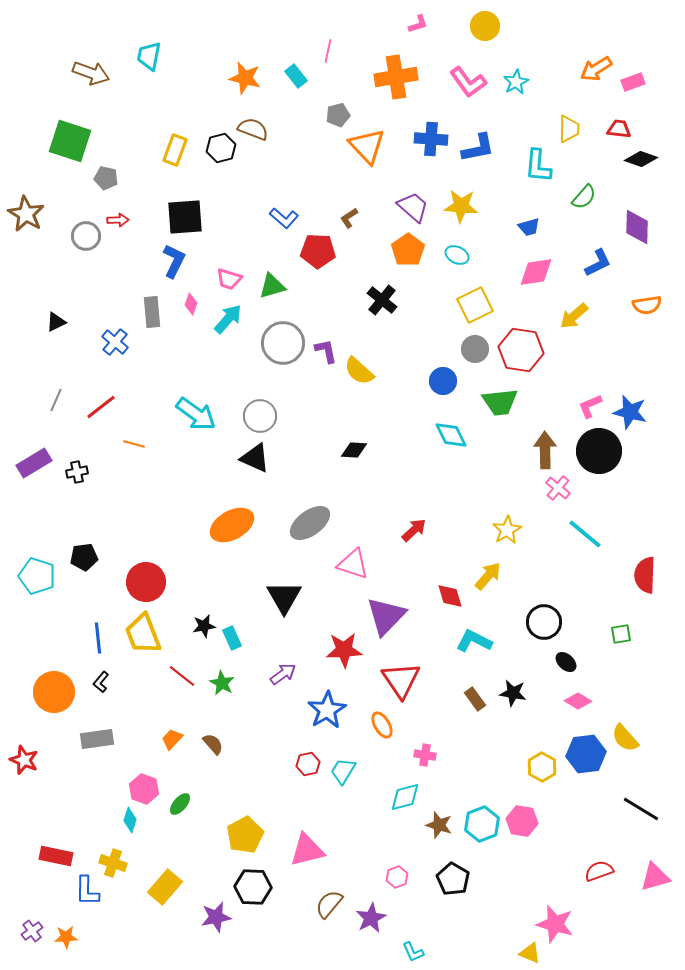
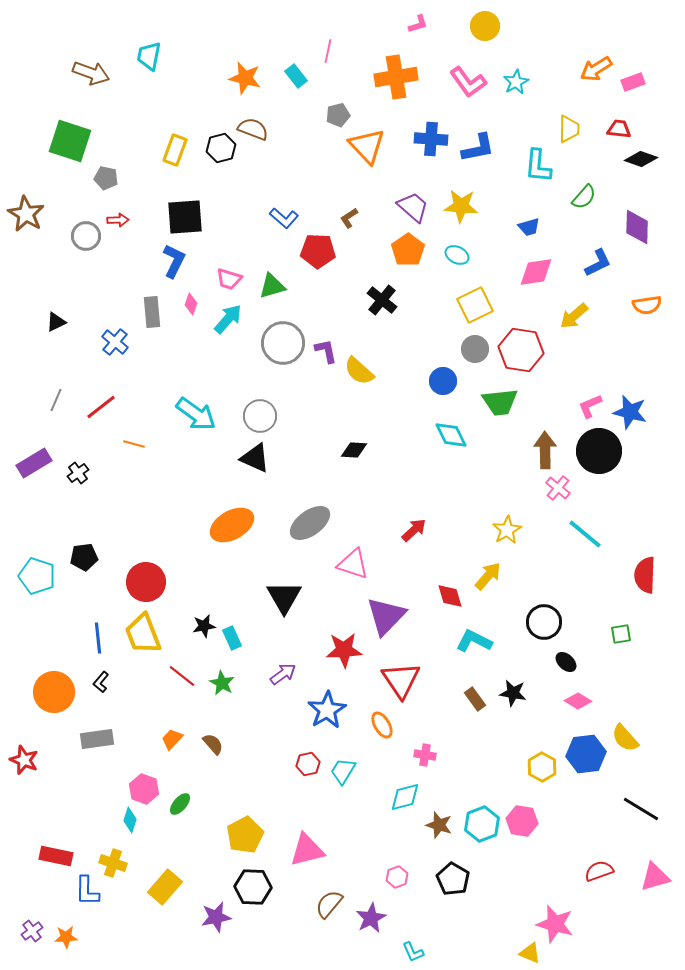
black cross at (77, 472): moved 1 px right, 1 px down; rotated 25 degrees counterclockwise
